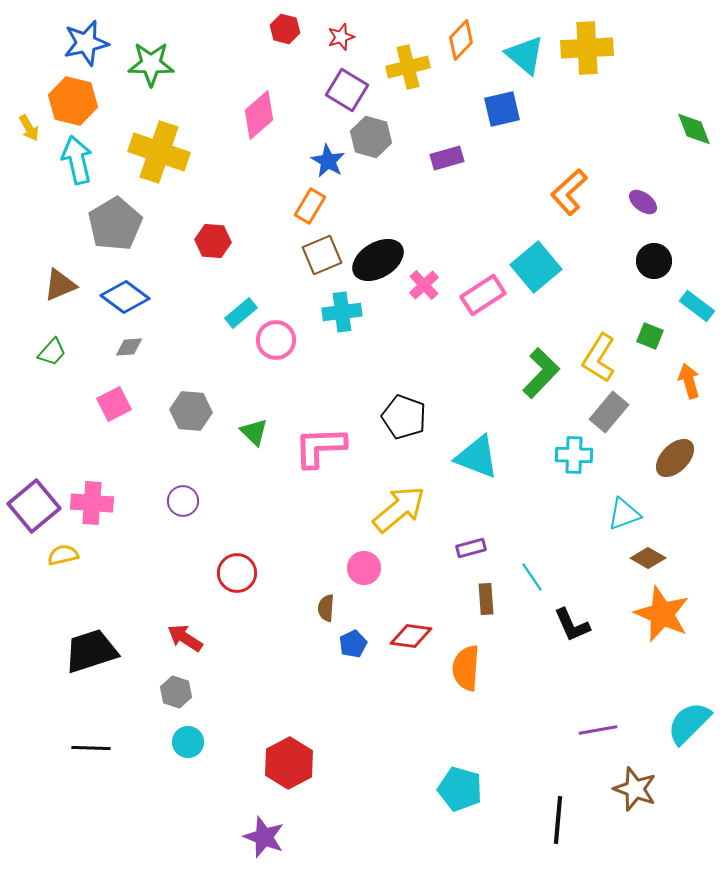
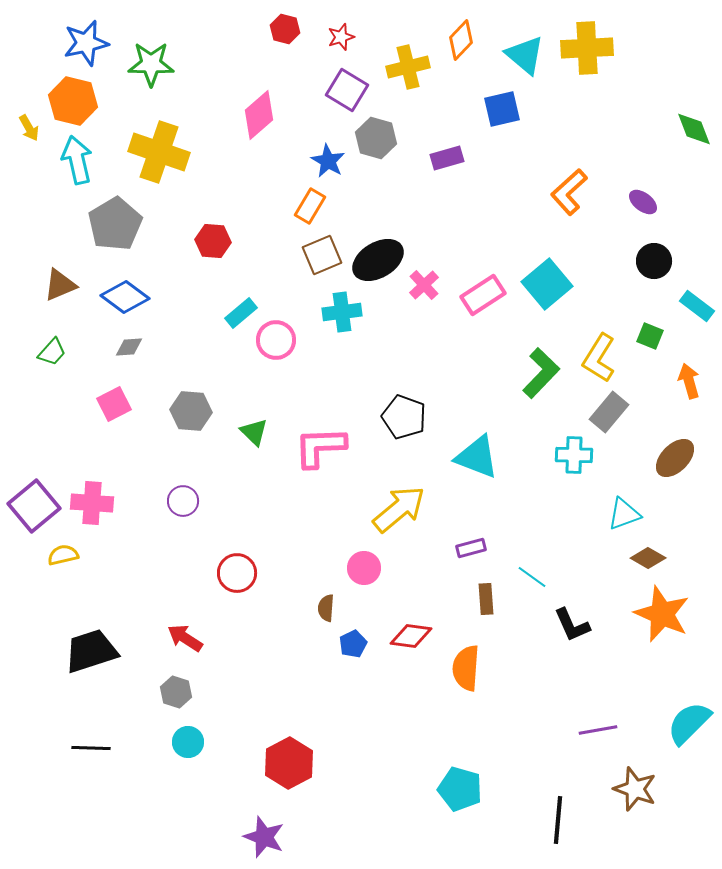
gray hexagon at (371, 137): moved 5 px right, 1 px down
cyan square at (536, 267): moved 11 px right, 17 px down
cyan line at (532, 577): rotated 20 degrees counterclockwise
